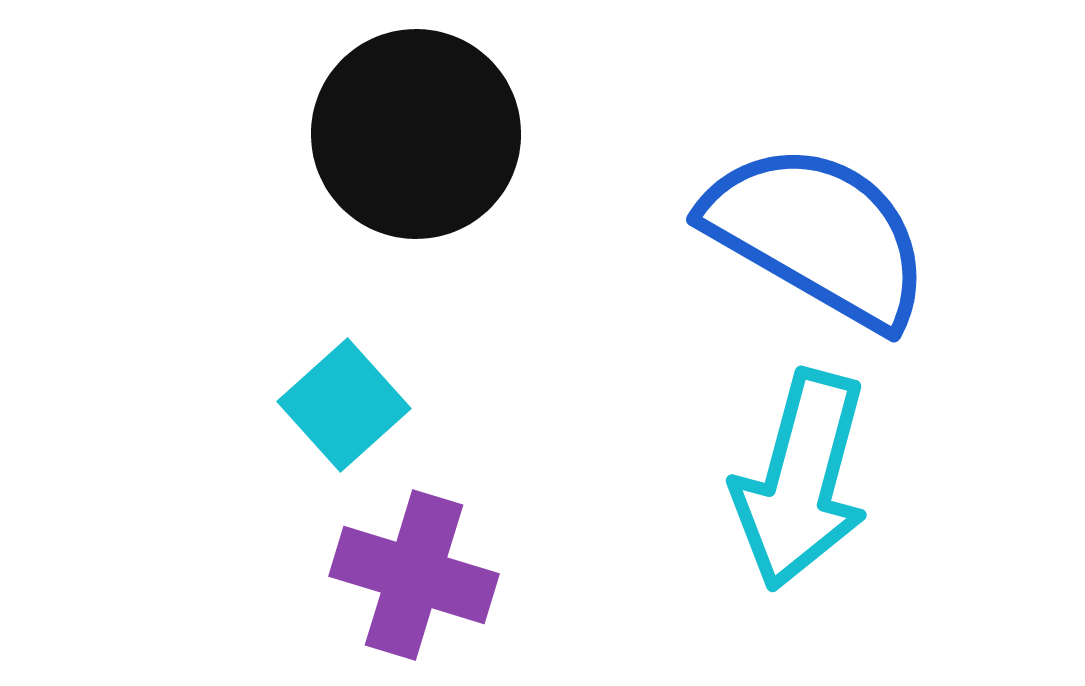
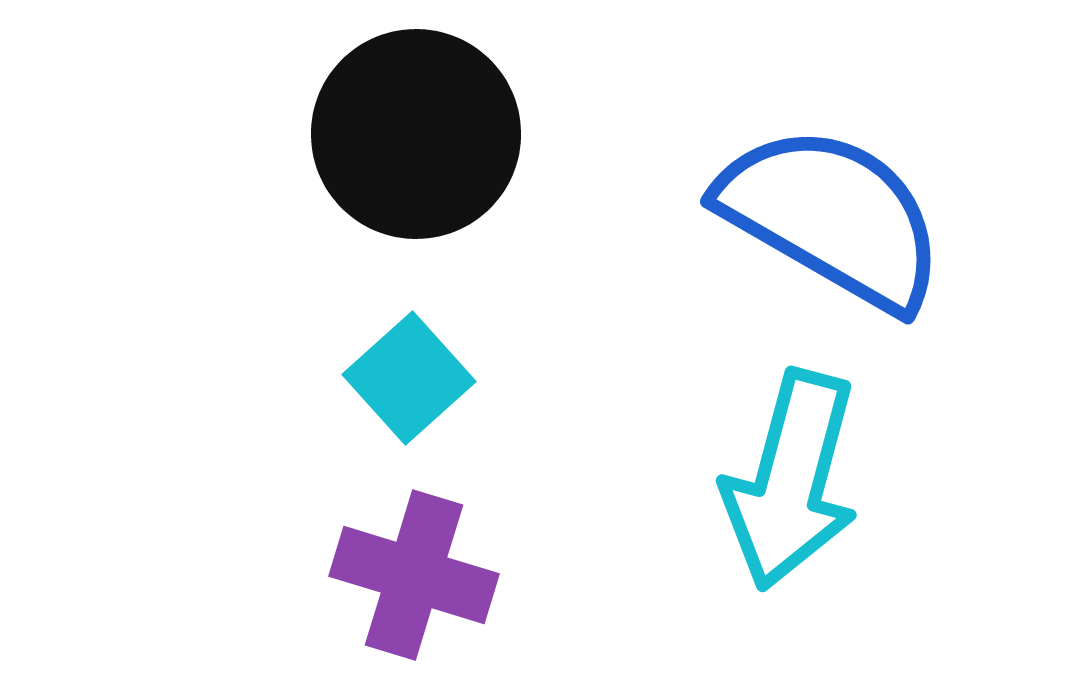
blue semicircle: moved 14 px right, 18 px up
cyan square: moved 65 px right, 27 px up
cyan arrow: moved 10 px left
